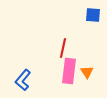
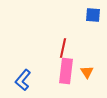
pink rectangle: moved 3 px left
